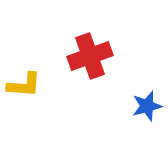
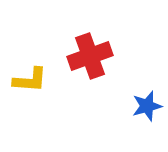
yellow L-shape: moved 6 px right, 5 px up
